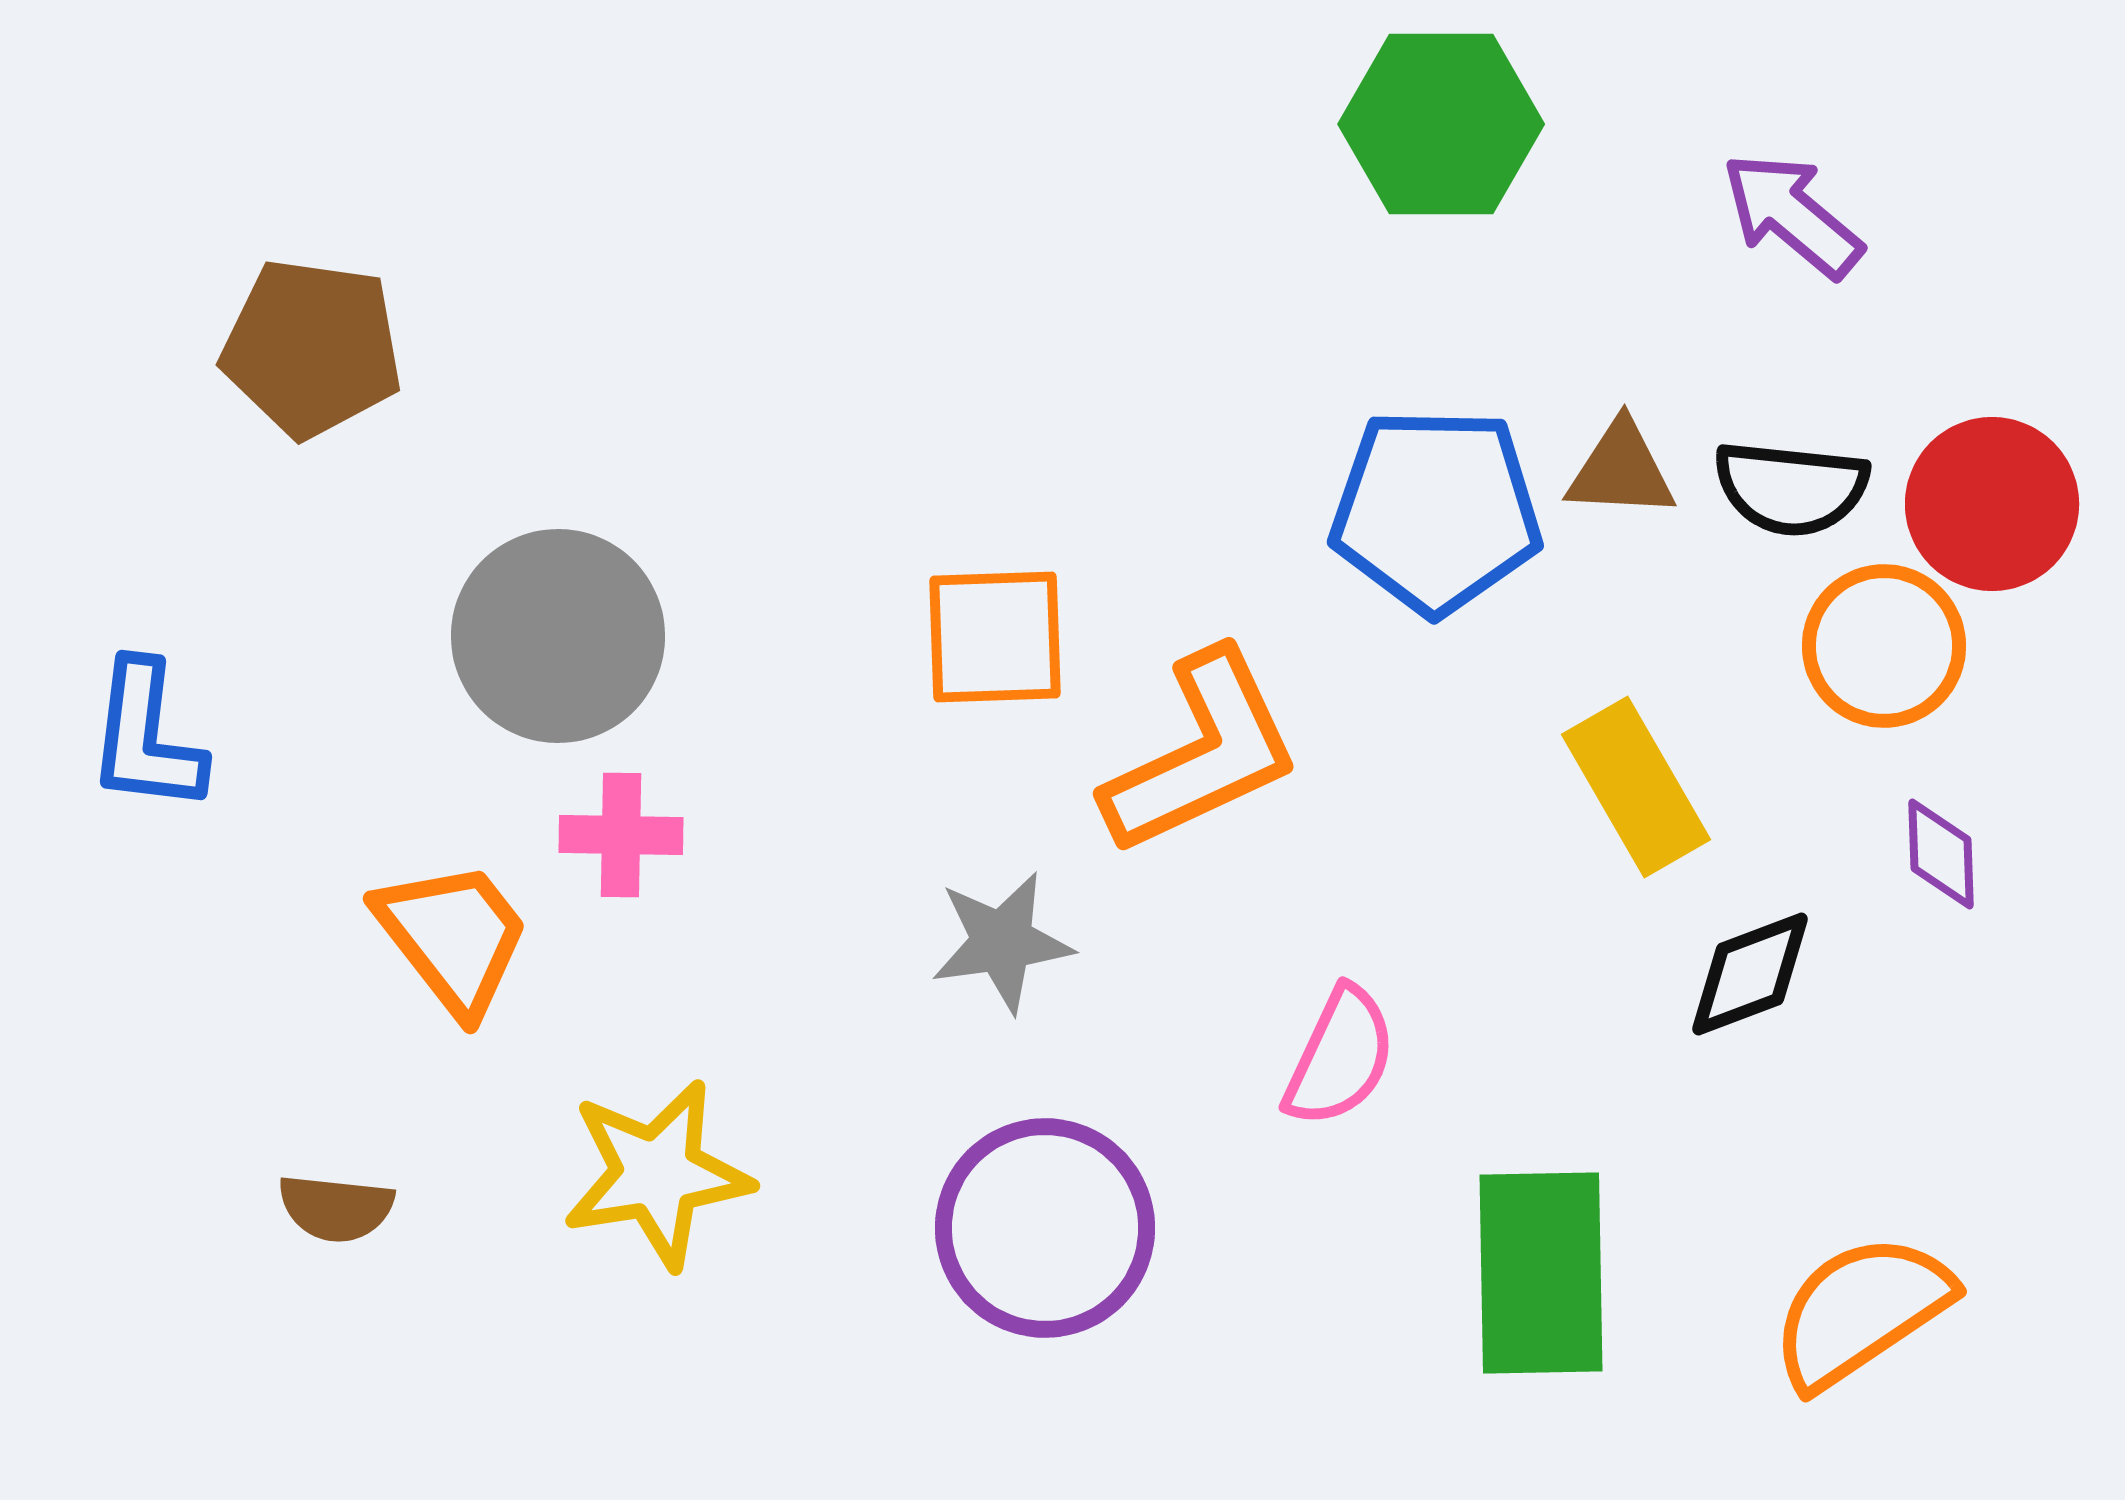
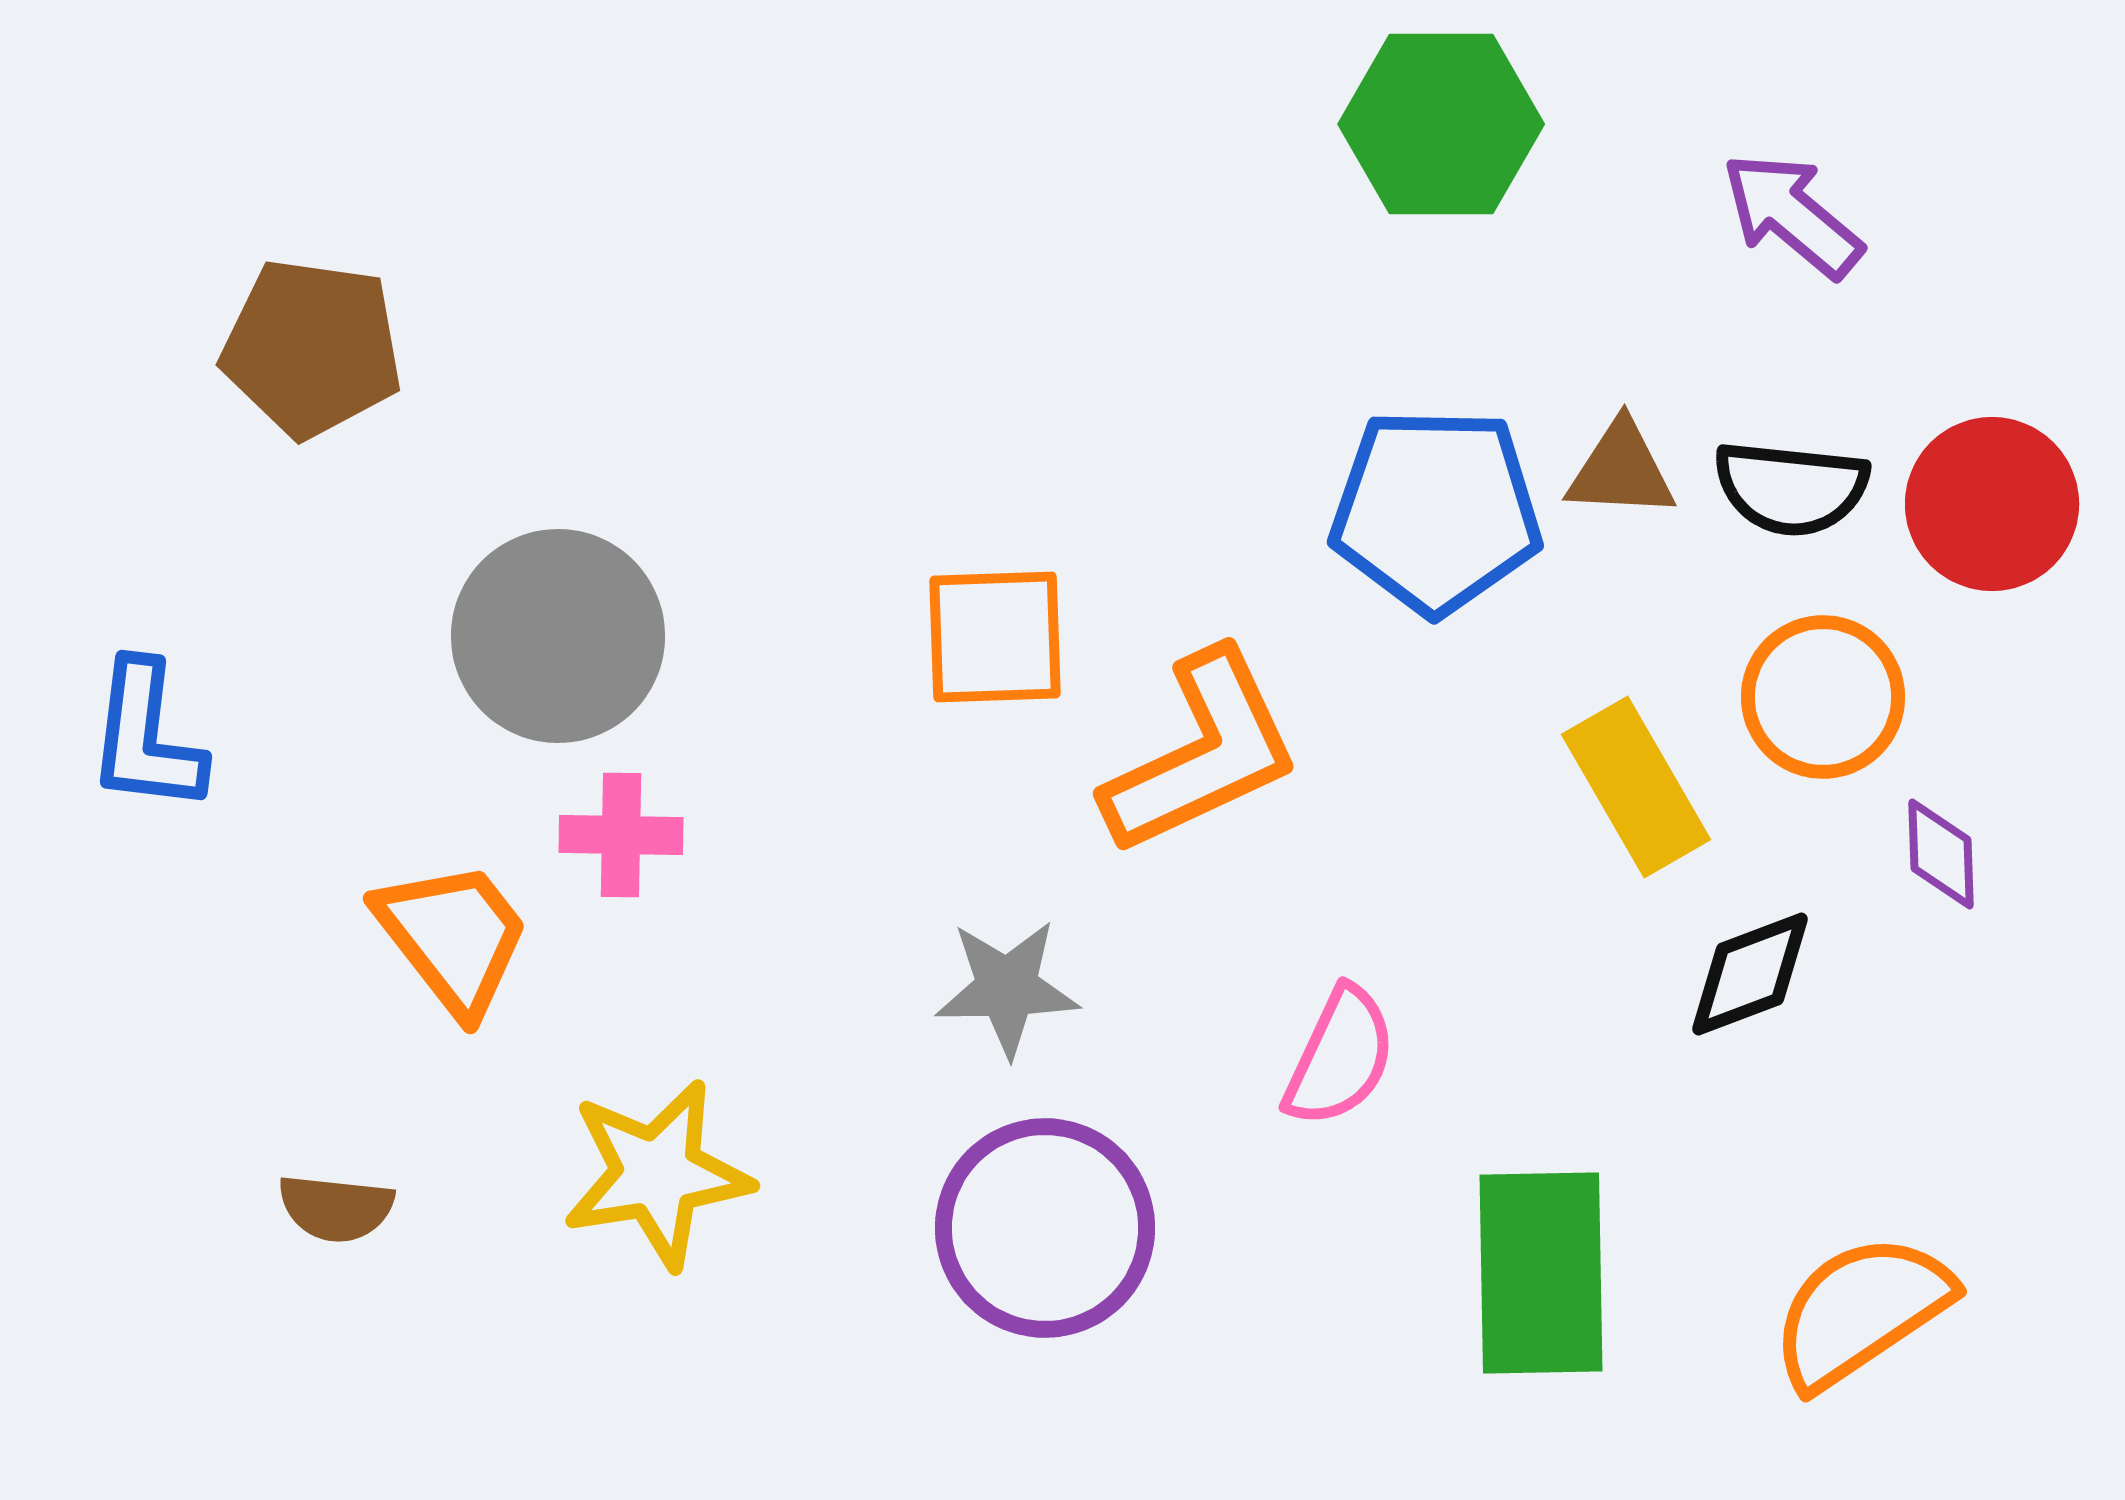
orange circle: moved 61 px left, 51 px down
gray star: moved 5 px right, 46 px down; rotated 7 degrees clockwise
